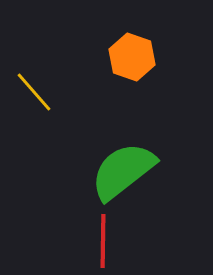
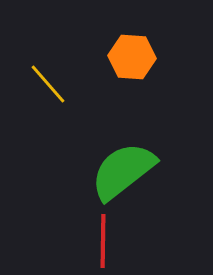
orange hexagon: rotated 15 degrees counterclockwise
yellow line: moved 14 px right, 8 px up
